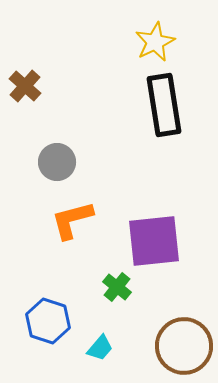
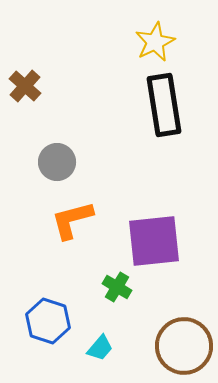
green cross: rotated 8 degrees counterclockwise
